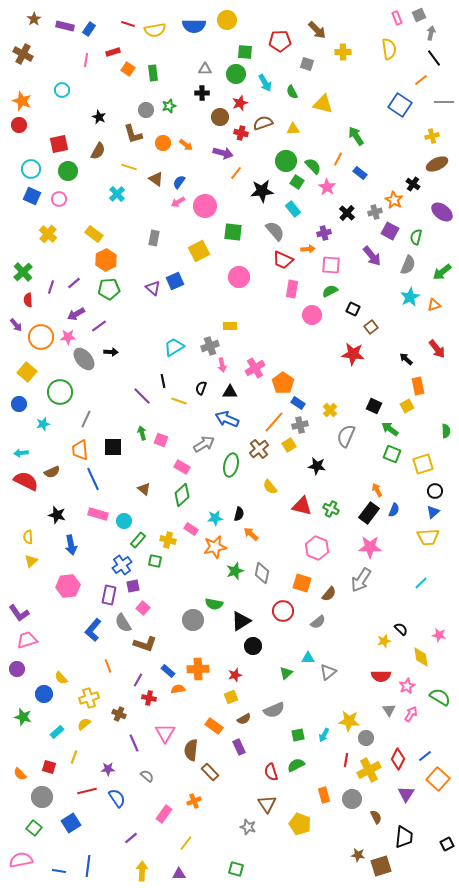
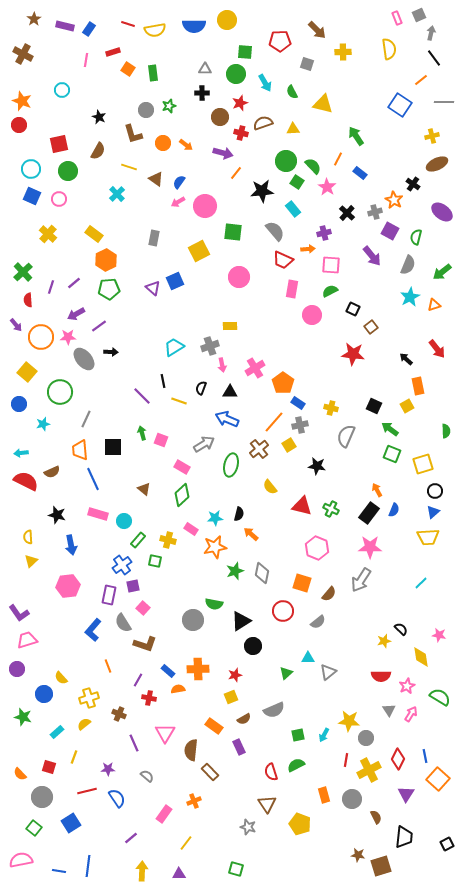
yellow cross at (330, 410): moved 1 px right, 2 px up; rotated 32 degrees counterclockwise
blue line at (425, 756): rotated 64 degrees counterclockwise
